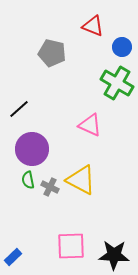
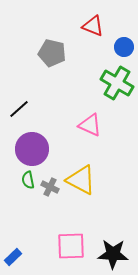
blue circle: moved 2 px right
black star: moved 1 px left, 1 px up
